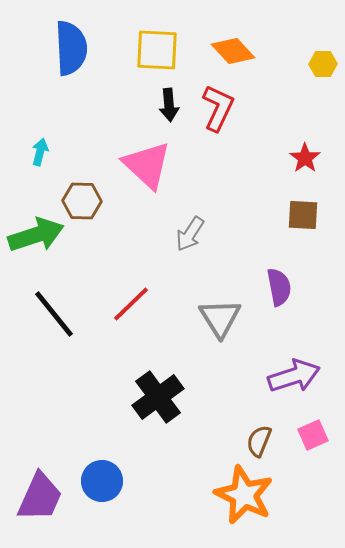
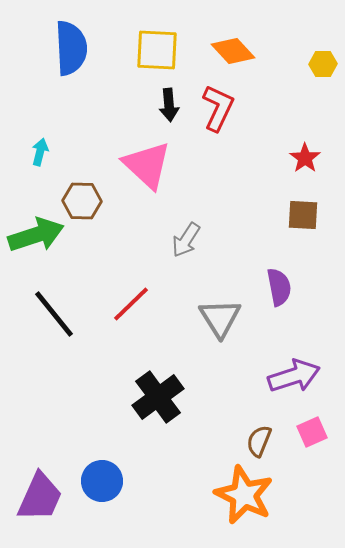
gray arrow: moved 4 px left, 6 px down
pink square: moved 1 px left, 3 px up
